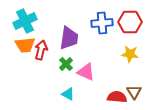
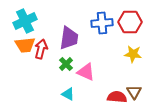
red arrow: moved 1 px up
yellow star: moved 3 px right
